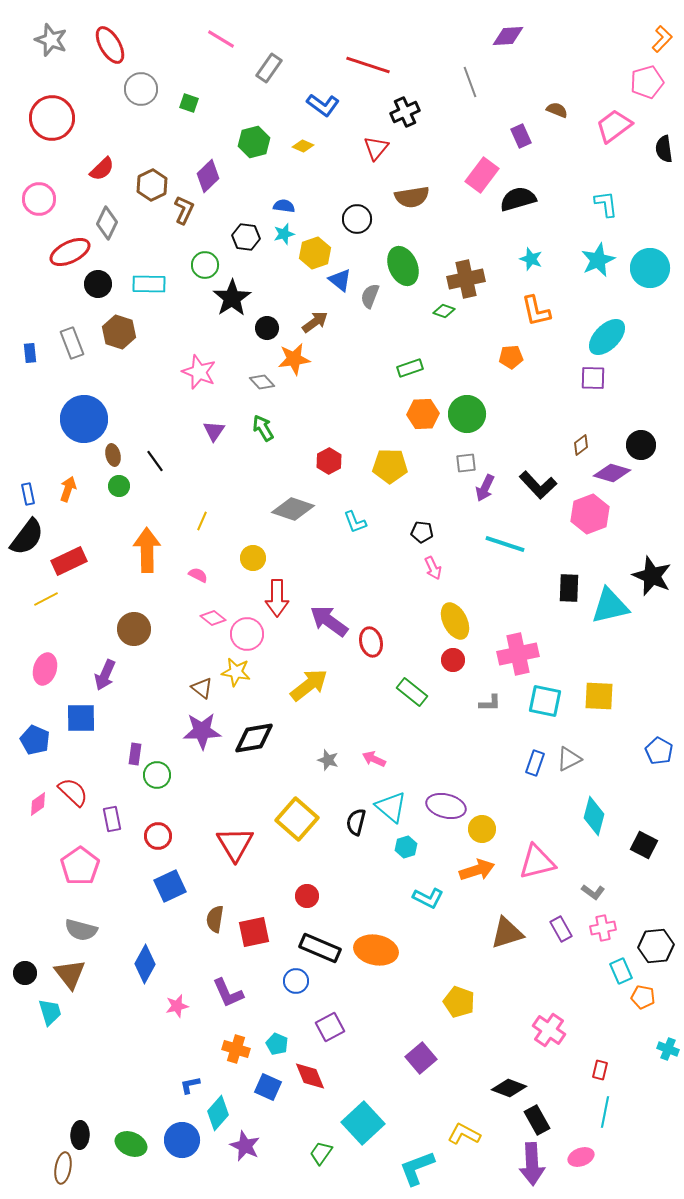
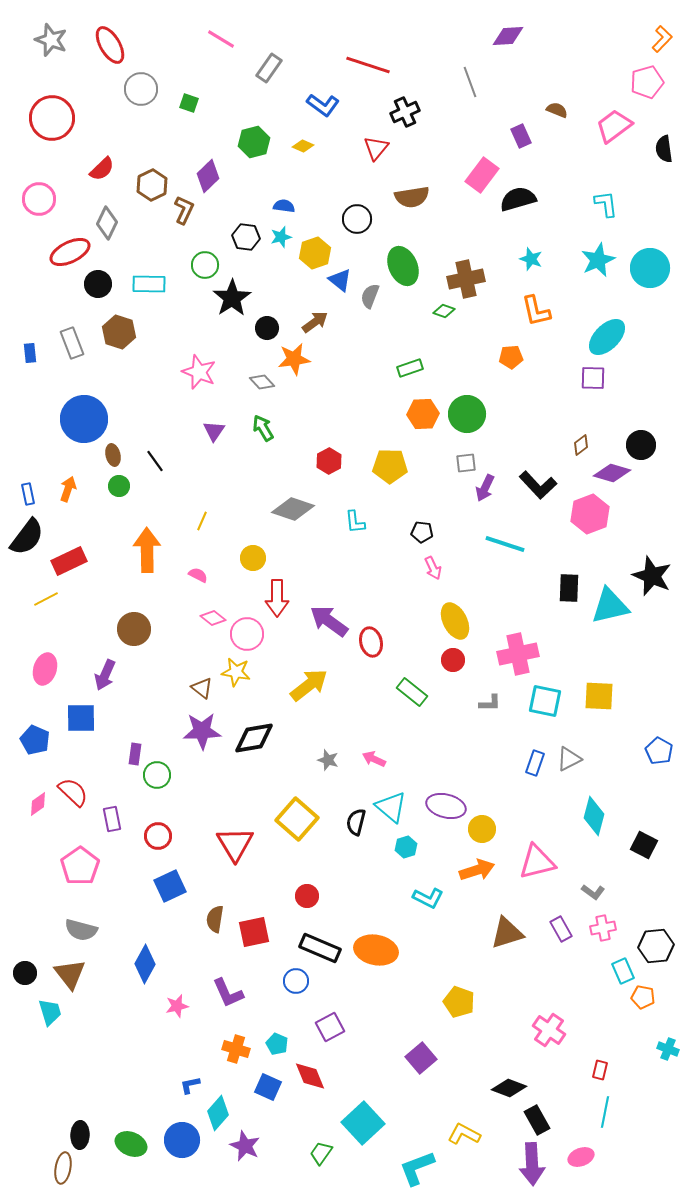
cyan star at (284, 234): moved 3 px left, 3 px down
cyan L-shape at (355, 522): rotated 15 degrees clockwise
cyan rectangle at (621, 971): moved 2 px right
